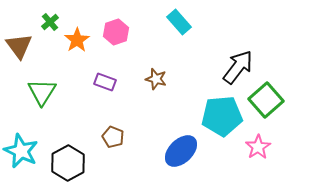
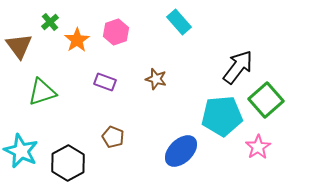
green triangle: rotated 40 degrees clockwise
